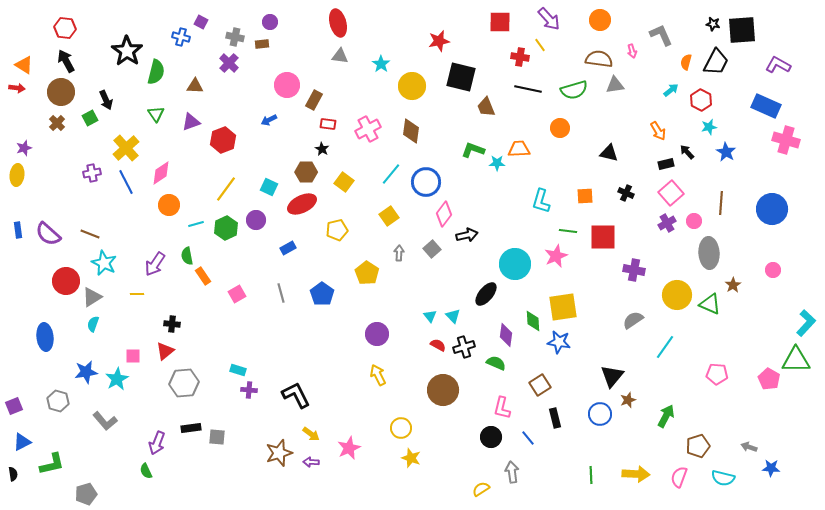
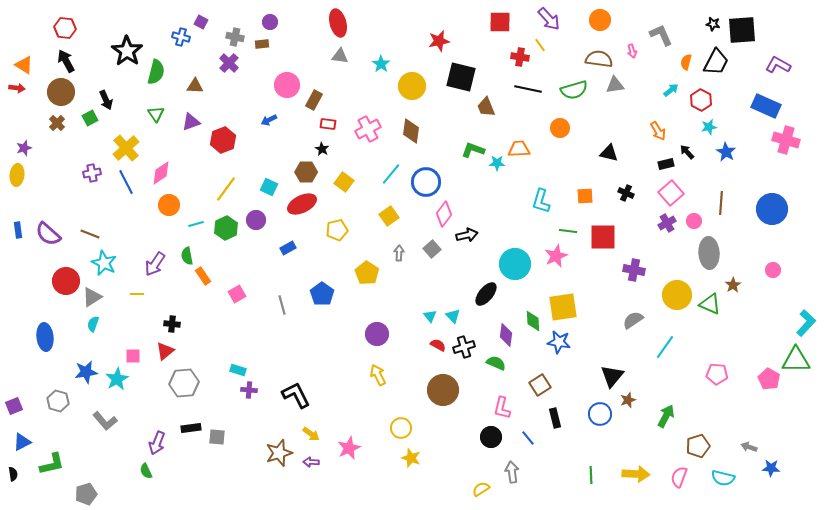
gray line at (281, 293): moved 1 px right, 12 px down
